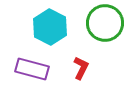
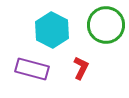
green circle: moved 1 px right, 2 px down
cyan hexagon: moved 2 px right, 3 px down
